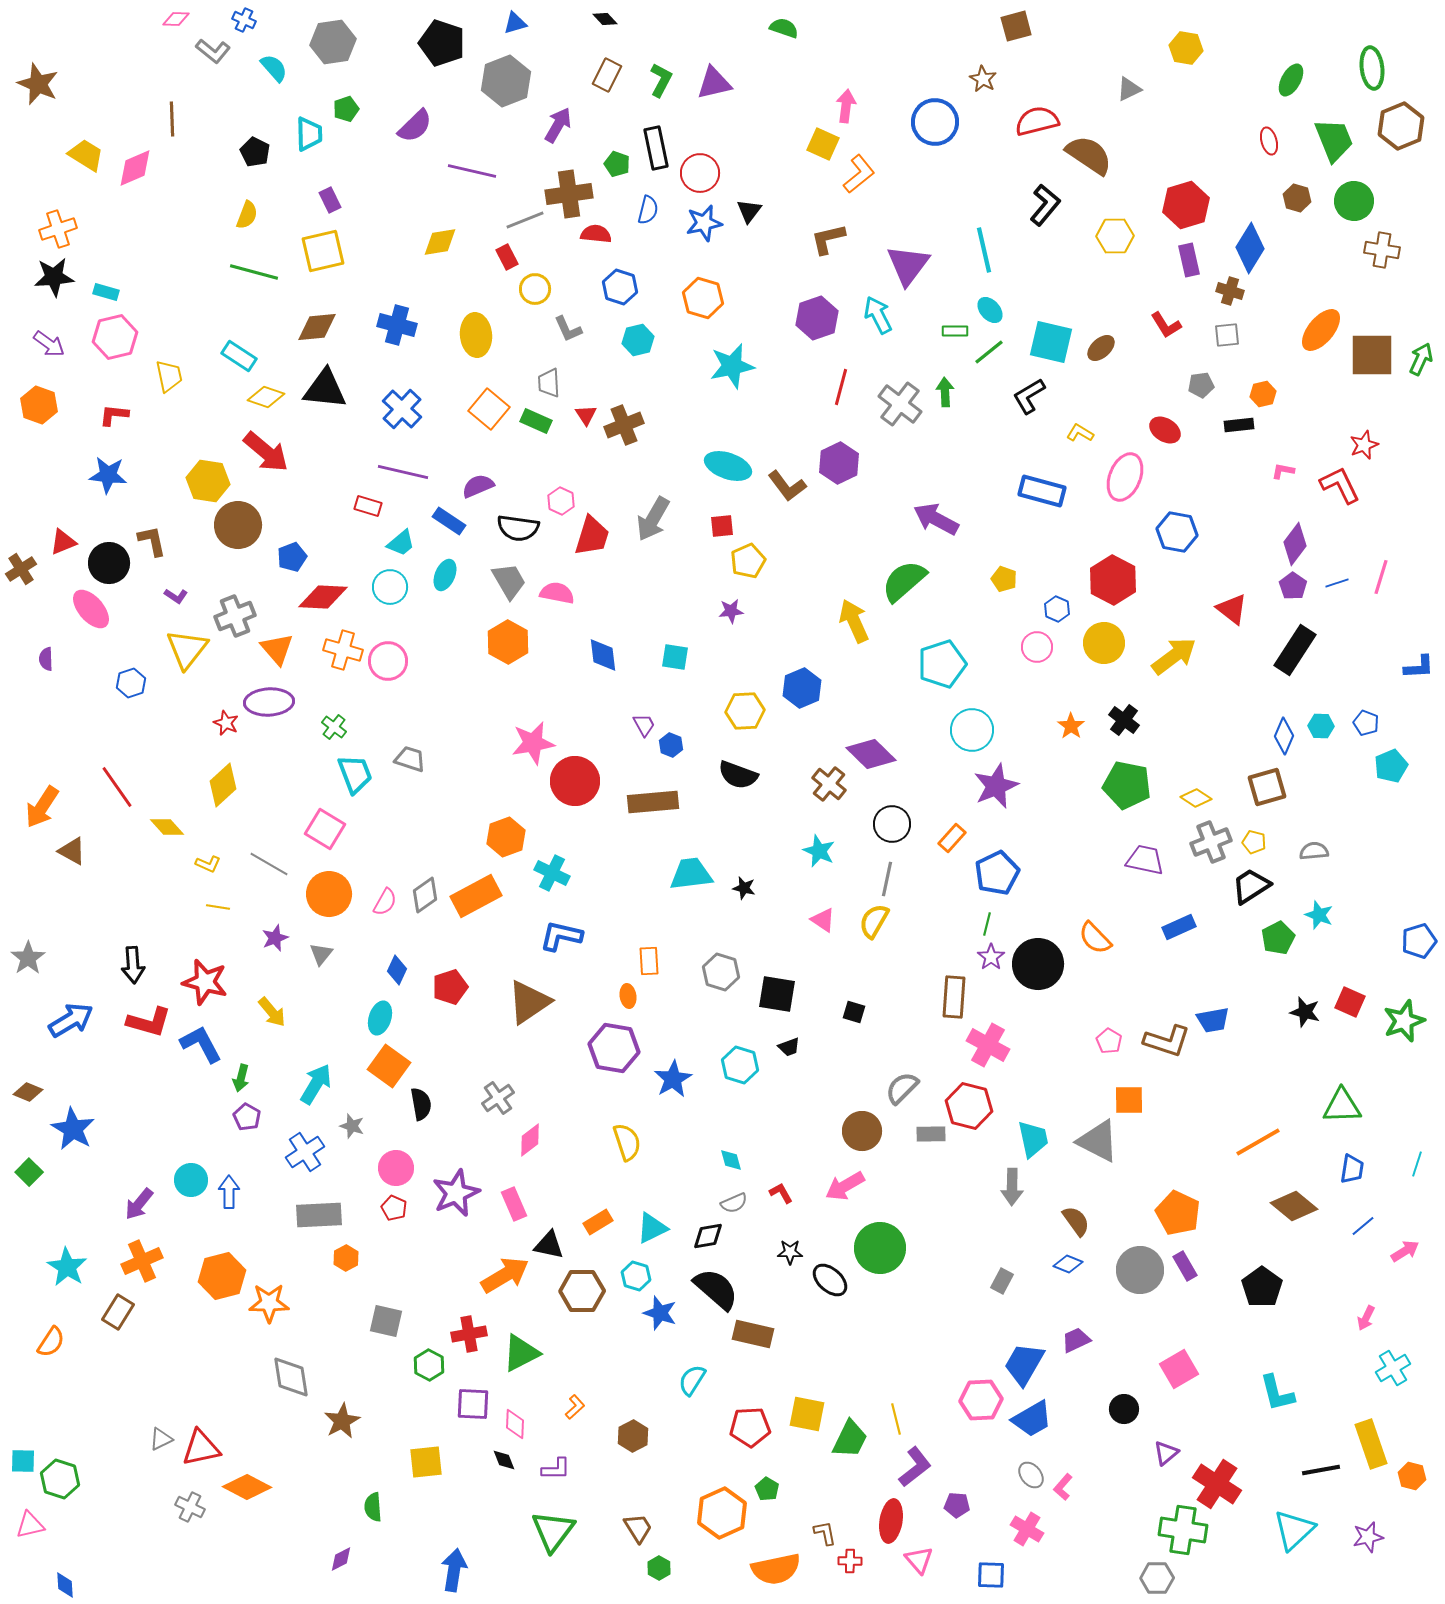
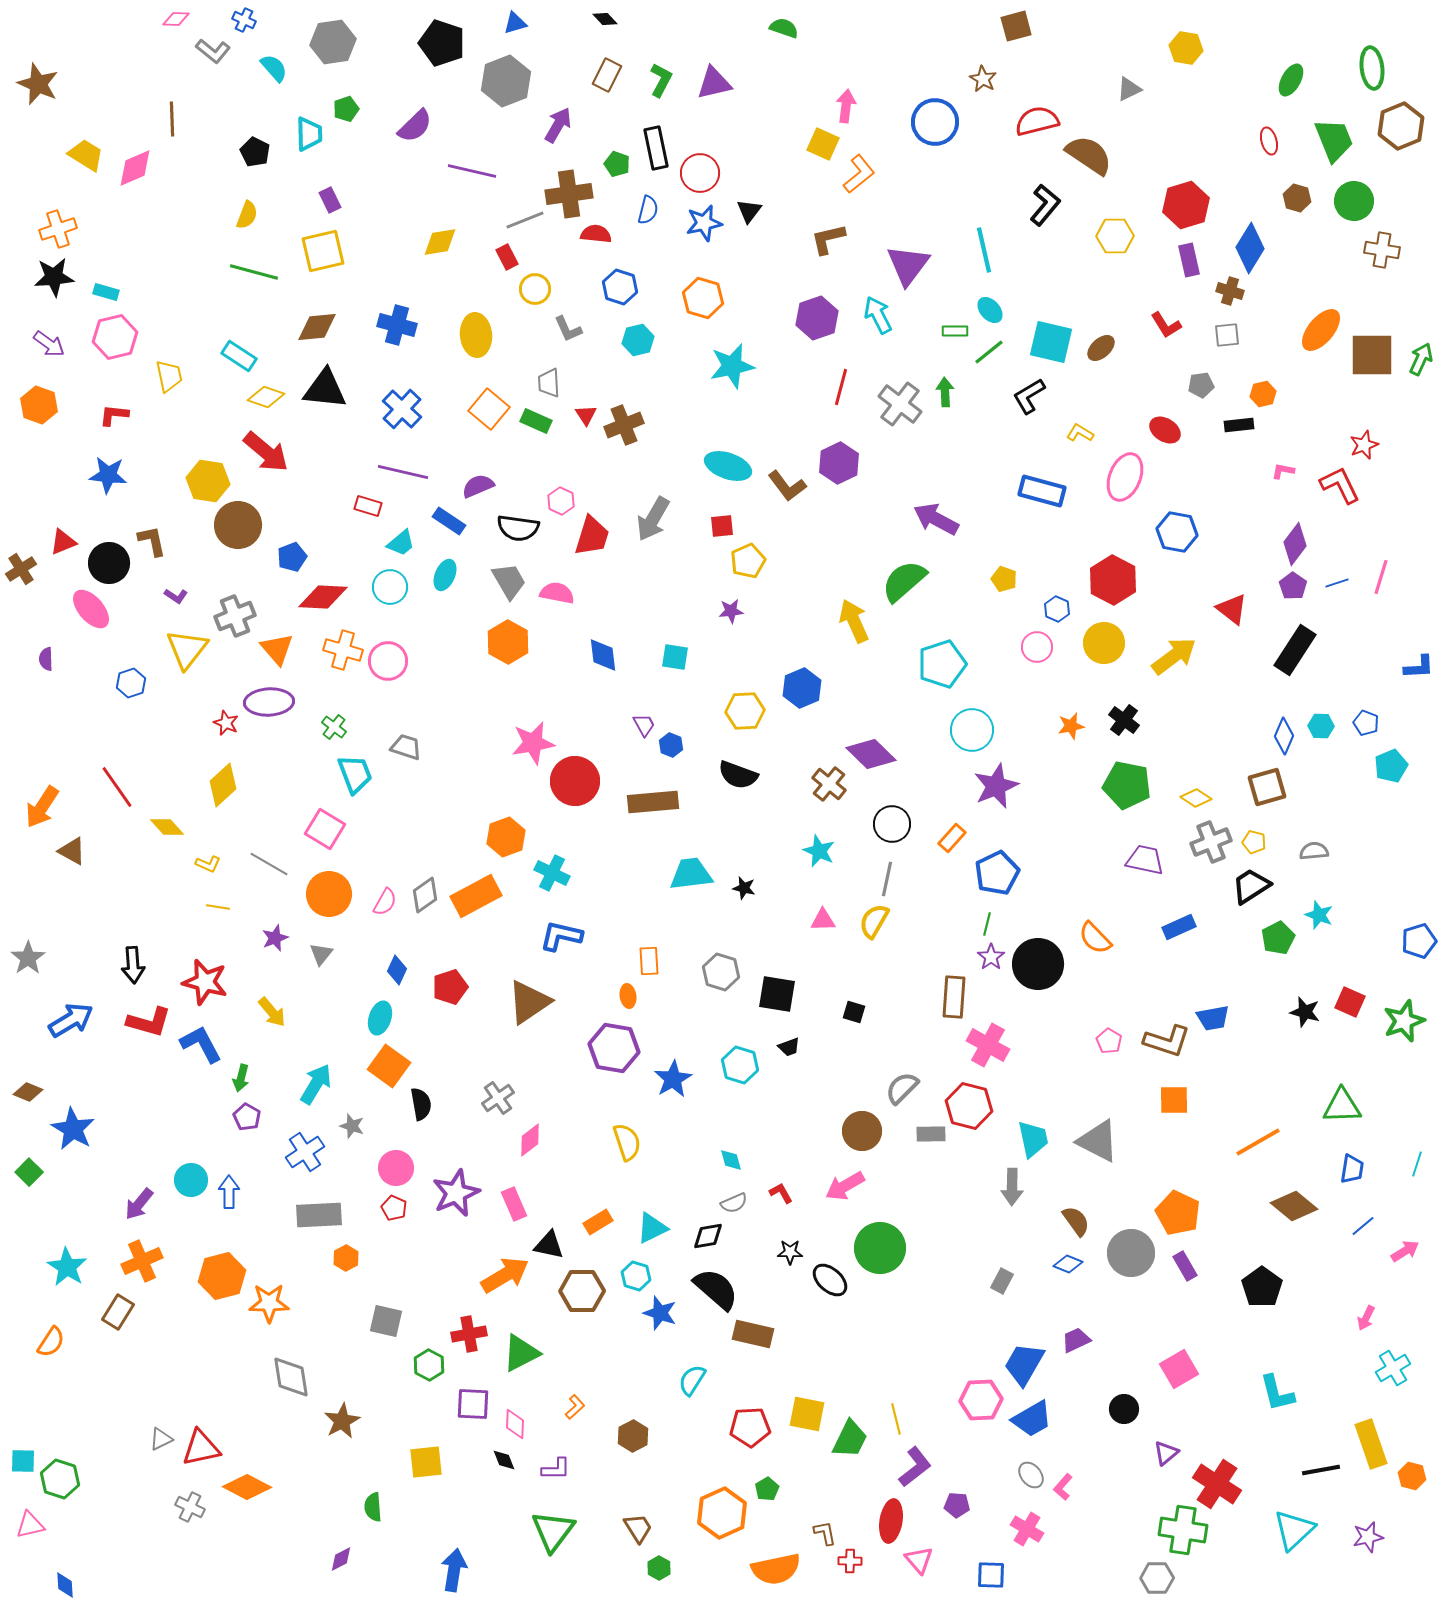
orange star at (1071, 726): rotated 24 degrees clockwise
gray trapezoid at (410, 759): moved 4 px left, 12 px up
pink triangle at (823, 920): rotated 36 degrees counterclockwise
blue trapezoid at (1213, 1020): moved 2 px up
orange square at (1129, 1100): moved 45 px right
gray circle at (1140, 1270): moved 9 px left, 17 px up
green pentagon at (767, 1489): rotated 10 degrees clockwise
